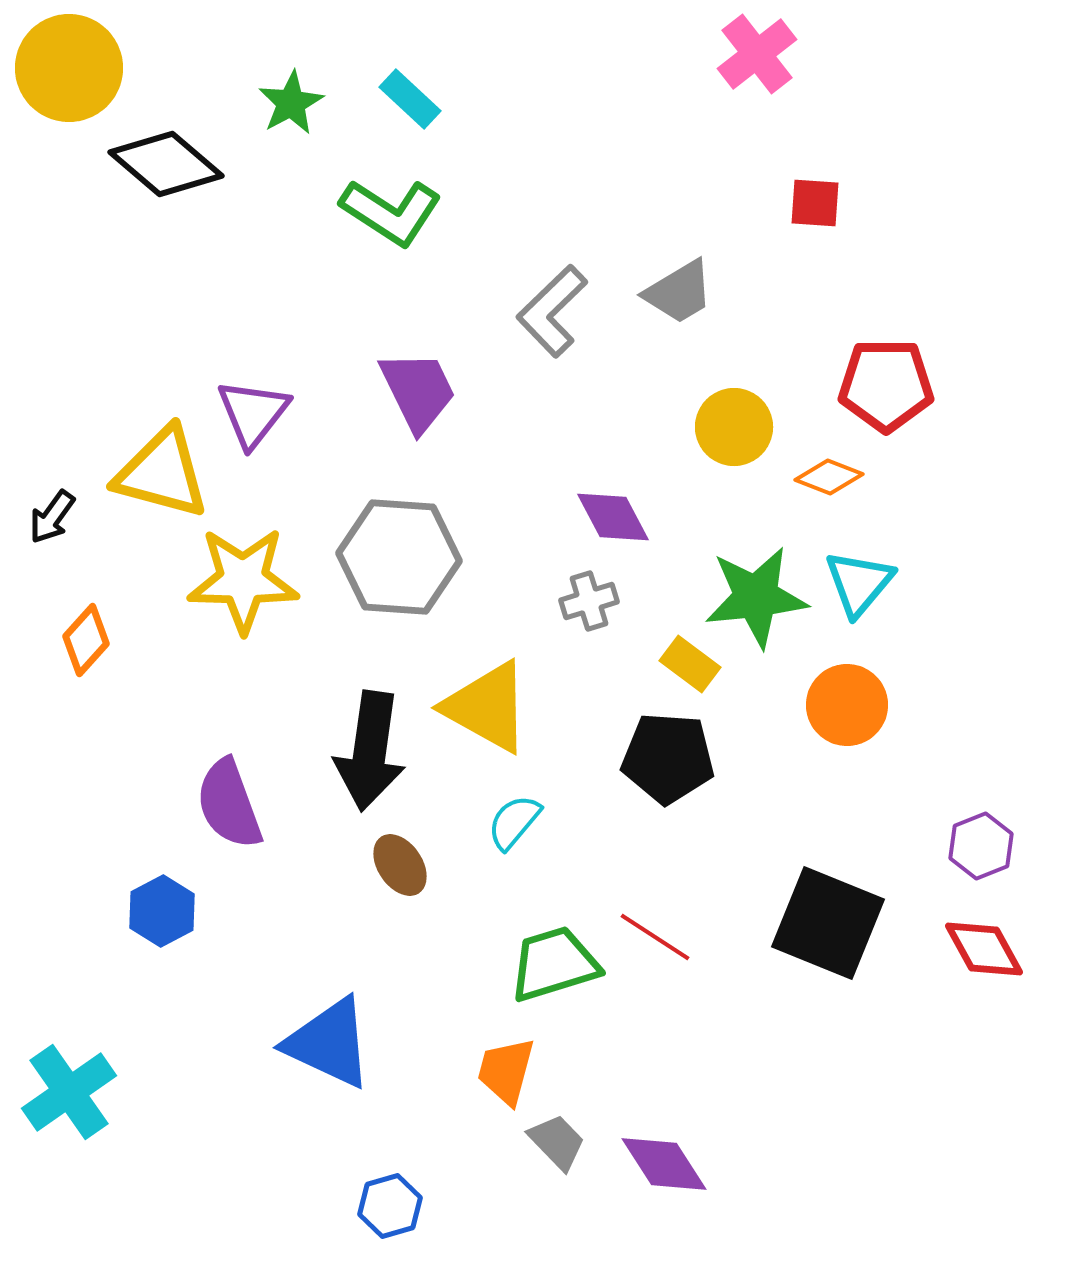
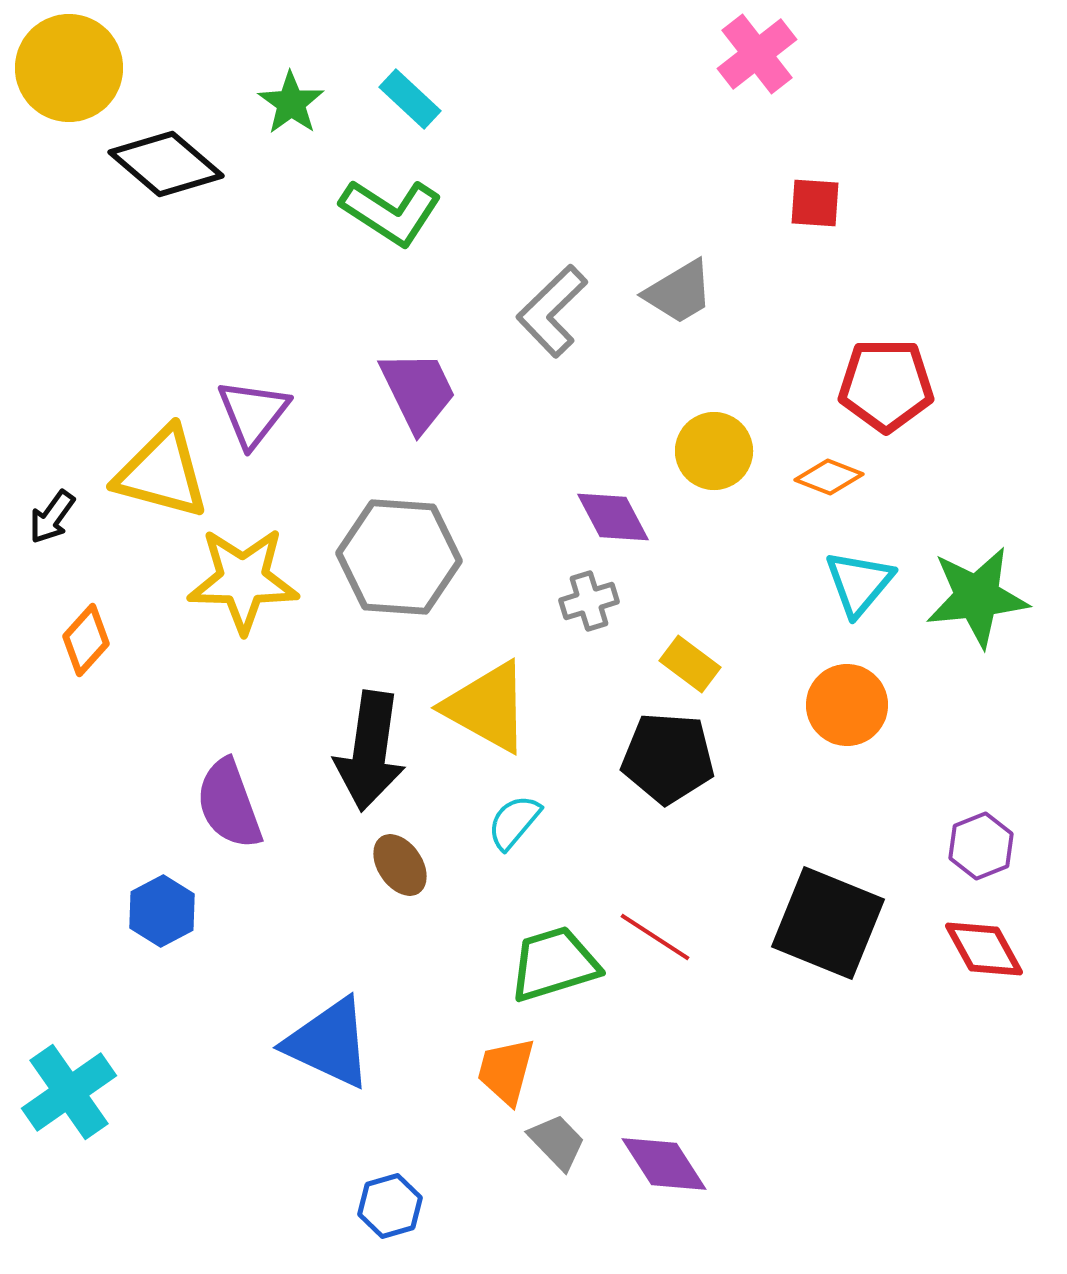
green star at (291, 103): rotated 8 degrees counterclockwise
yellow circle at (734, 427): moved 20 px left, 24 px down
green star at (756, 597): moved 221 px right
